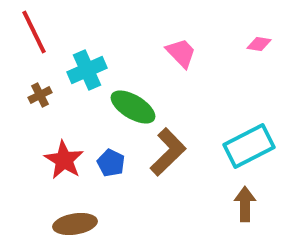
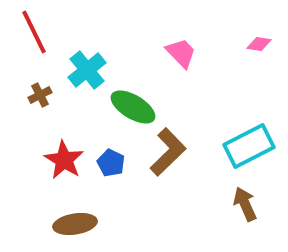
cyan cross: rotated 15 degrees counterclockwise
brown arrow: rotated 24 degrees counterclockwise
